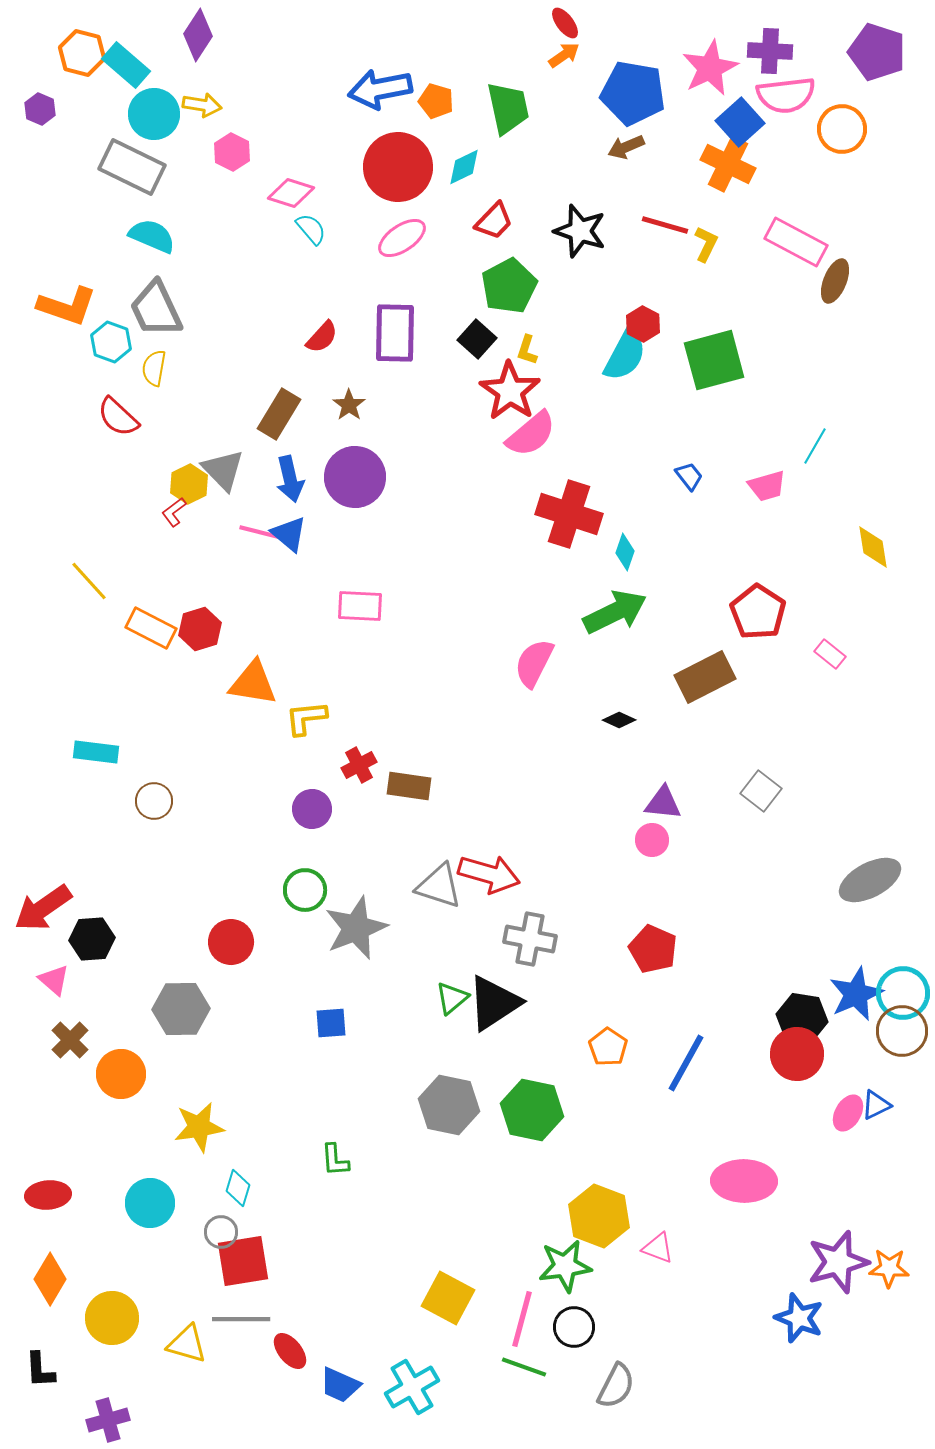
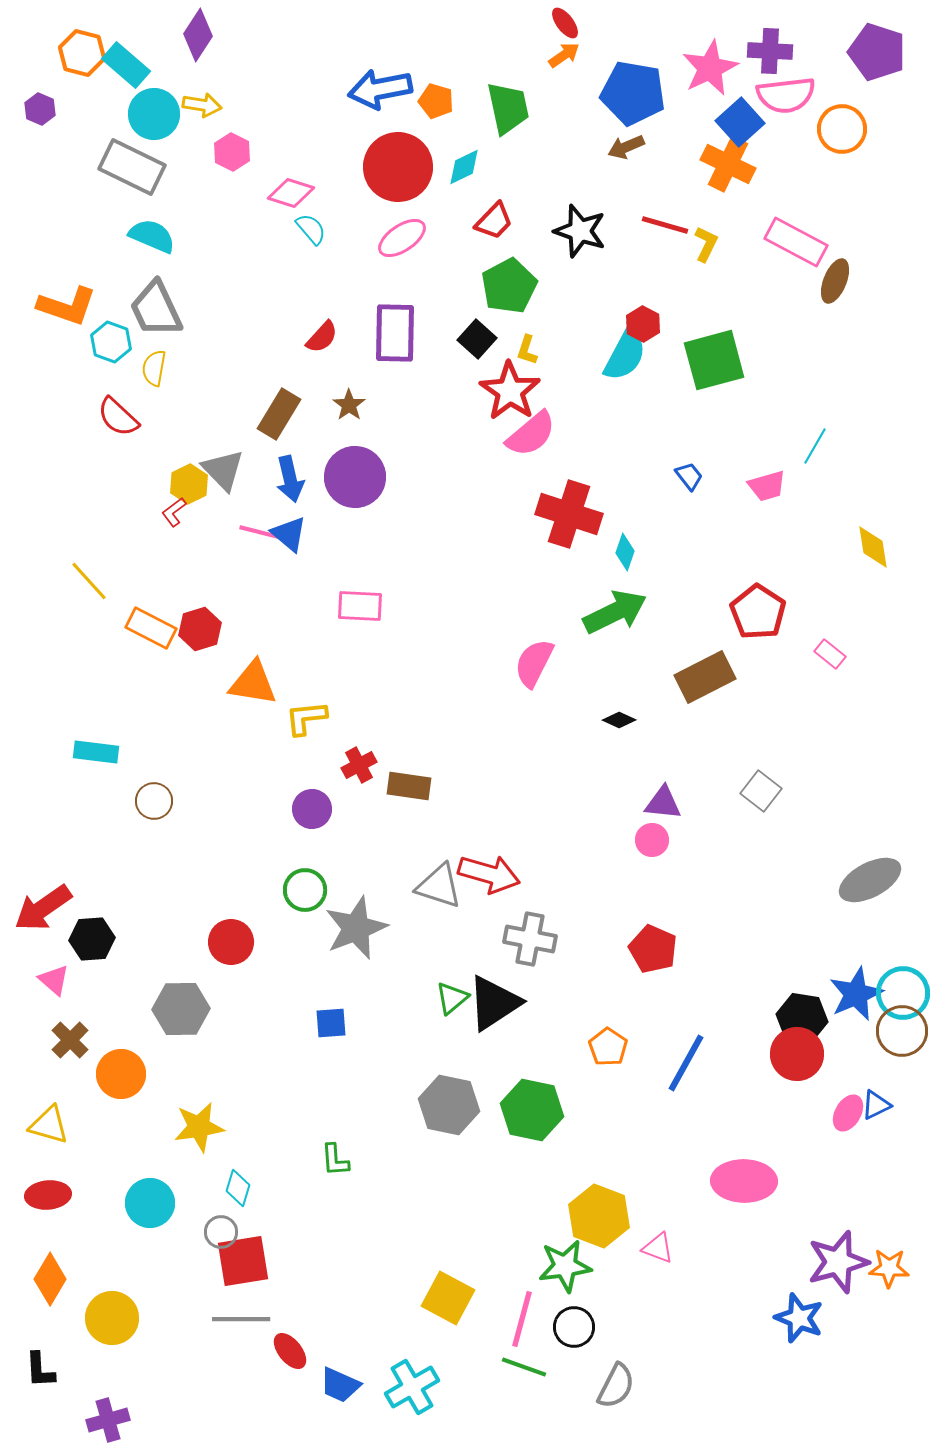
yellow triangle at (187, 1344): moved 138 px left, 219 px up
